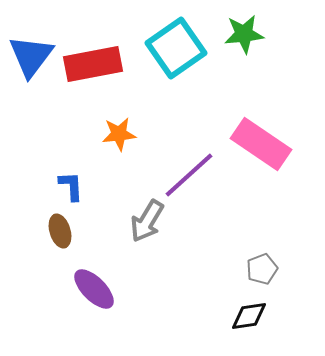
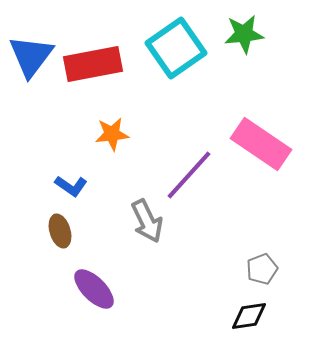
orange star: moved 7 px left
purple line: rotated 6 degrees counterclockwise
blue L-shape: rotated 128 degrees clockwise
gray arrow: rotated 57 degrees counterclockwise
